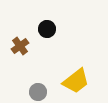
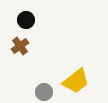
black circle: moved 21 px left, 9 px up
gray circle: moved 6 px right
